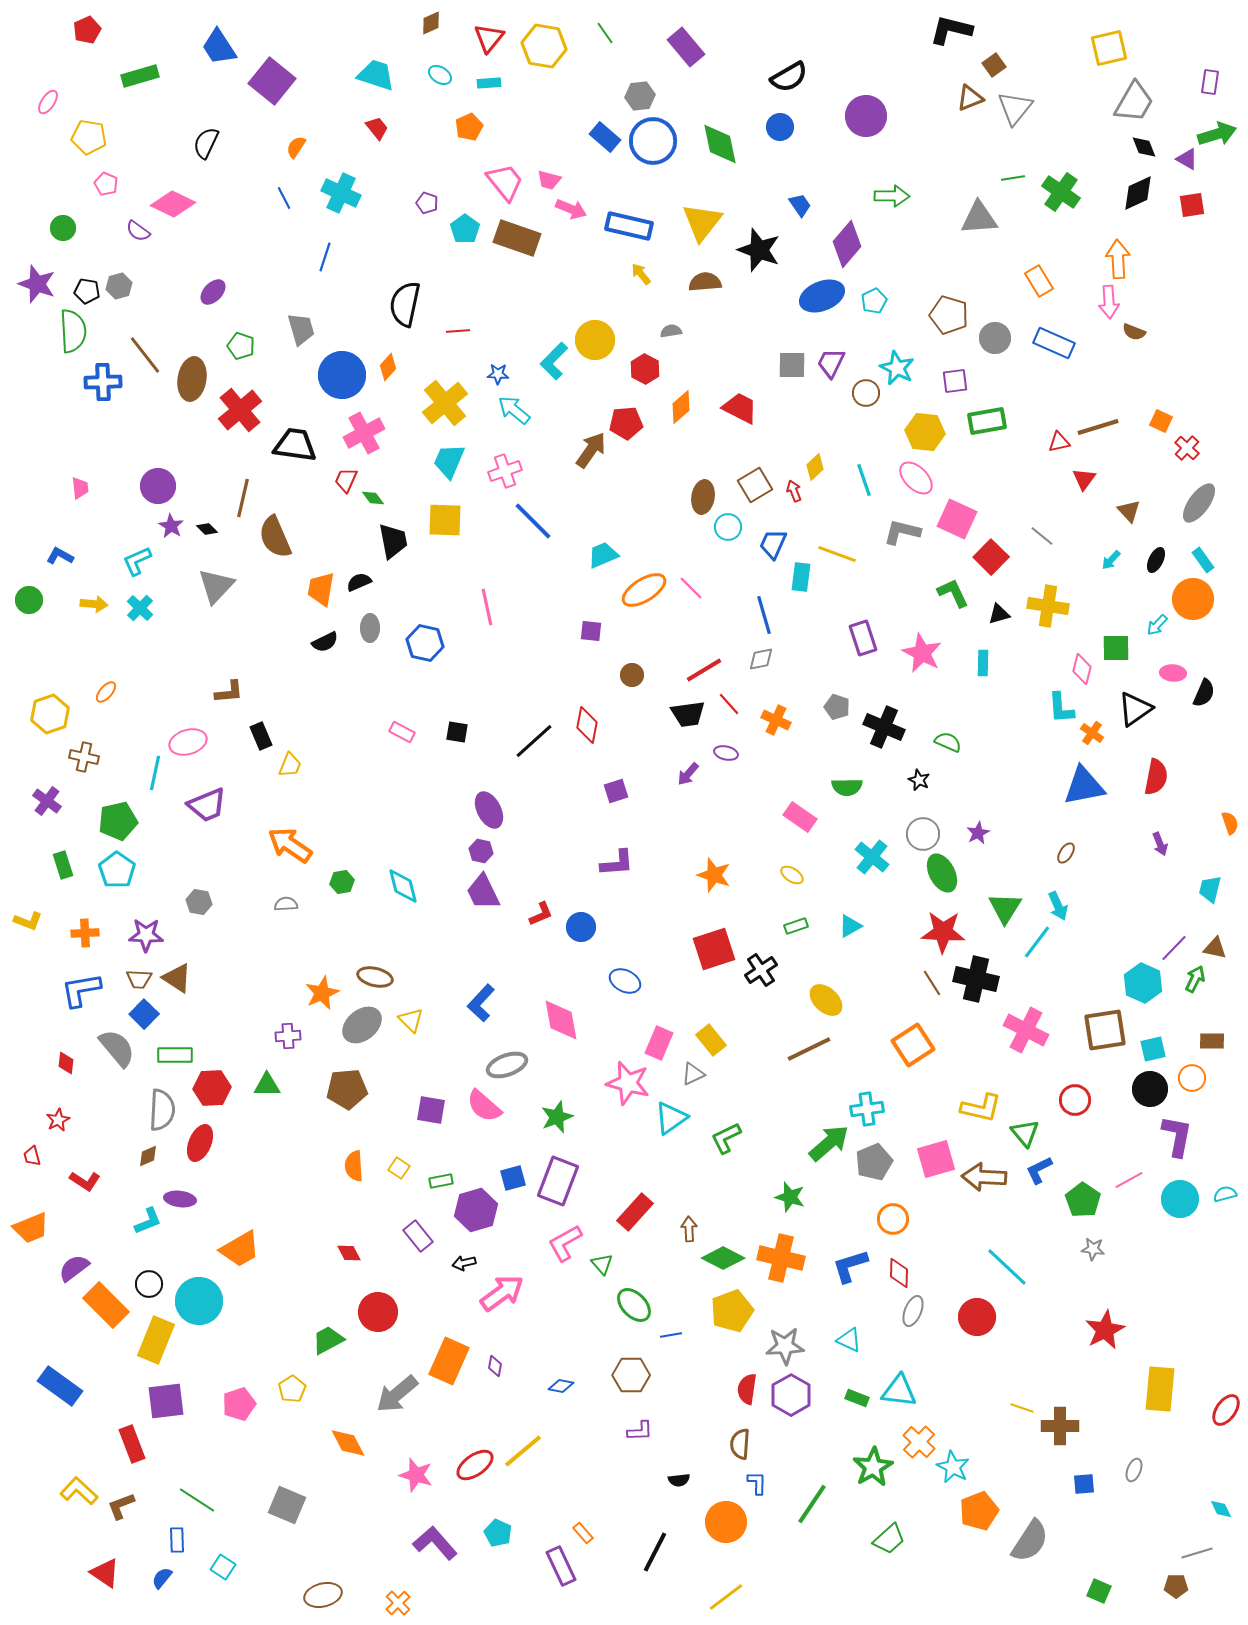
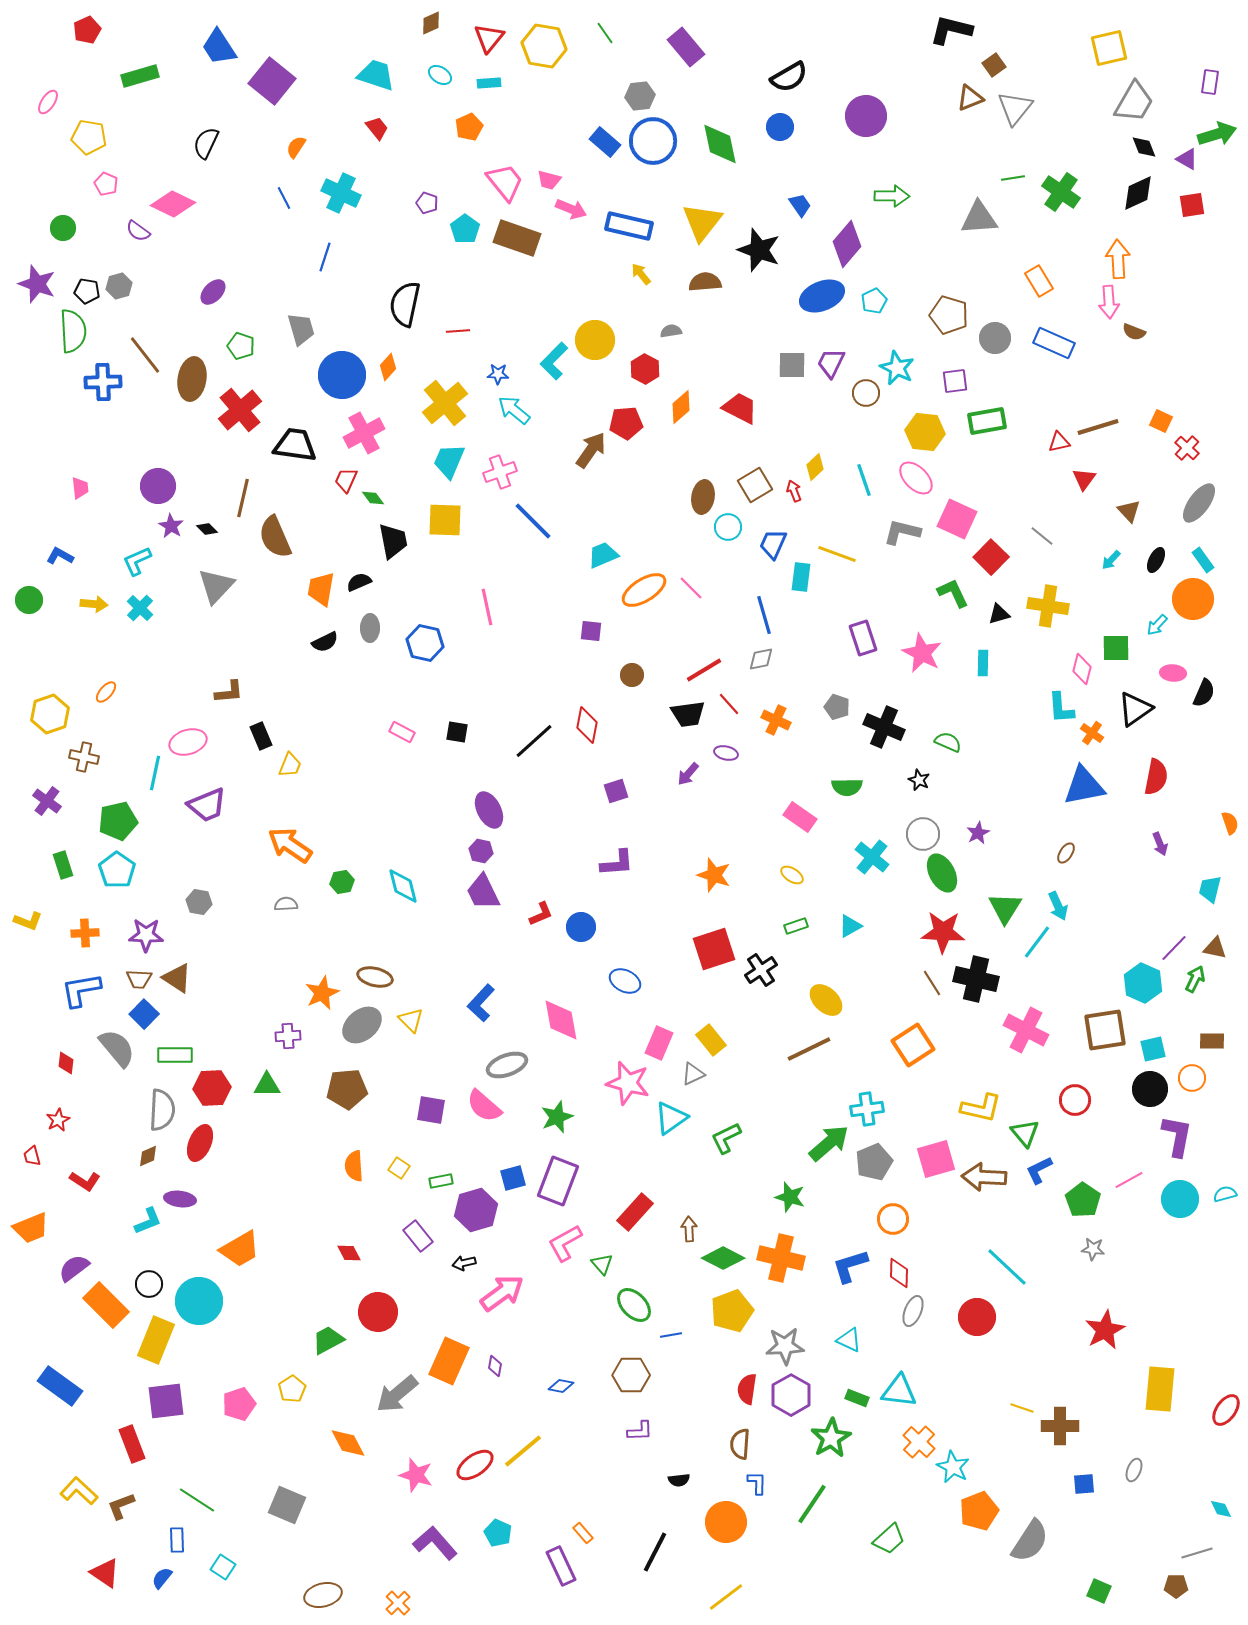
blue rectangle at (605, 137): moved 5 px down
pink cross at (505, 471): moved 5 px left, 1 px down
green star at (873, 1467): moved 42 px left, 29 px up
